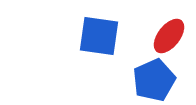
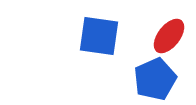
blue pentagon: moved 1 px right, 1 px up
